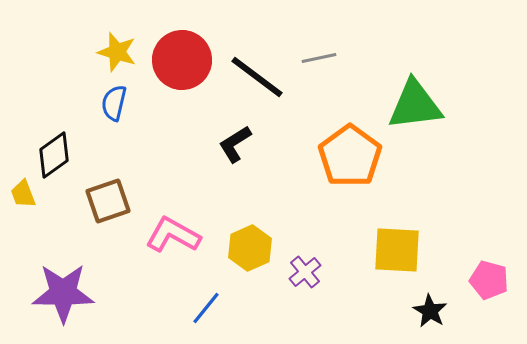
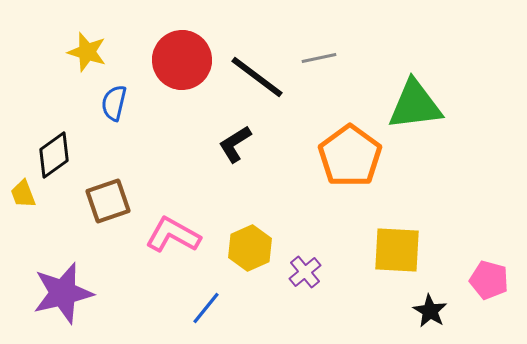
yellow star: moved 30 px left
purple star: rotated 14 degrees counterclockwise
